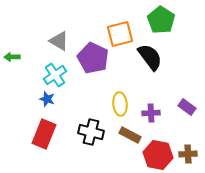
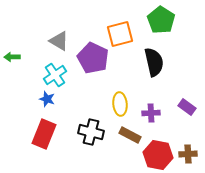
black semicircle: moved 4 px right, 5 px down; rotated 24 degrees clockwise
